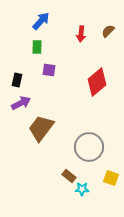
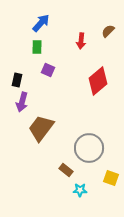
blue arrow: moved 2 px down
red arrow: moved 7 px down
purple square: moved 1 px left; rotated 16 degrees clockwise
red diamond: moved 1 px right, 1 px up
purple arrow: moved 1 px right, 1 px up; rotated 132 degrees clockwise
gray circle: moved 1 px down
brown rectangle: moved 3 px left, 6 px up
cyan star: moved 2 px left, 1 px down
